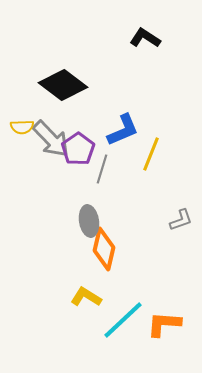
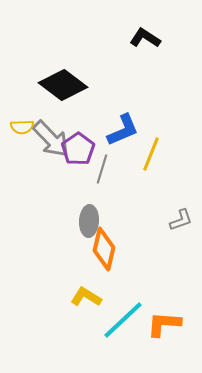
gray ellipse: rotated 12 degrees clockwise
